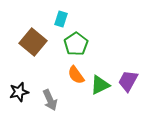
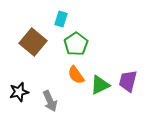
purple trapezoid: rotated 15 degrees counterclockwise
gray arrow: moved 1 px down
